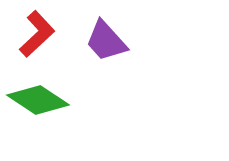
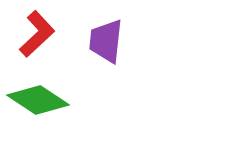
purple trapezoid: rotated 48 degrees clockwise
